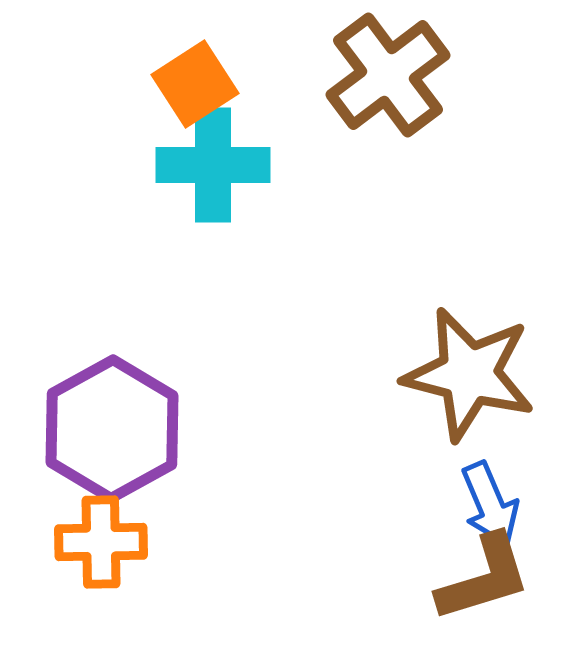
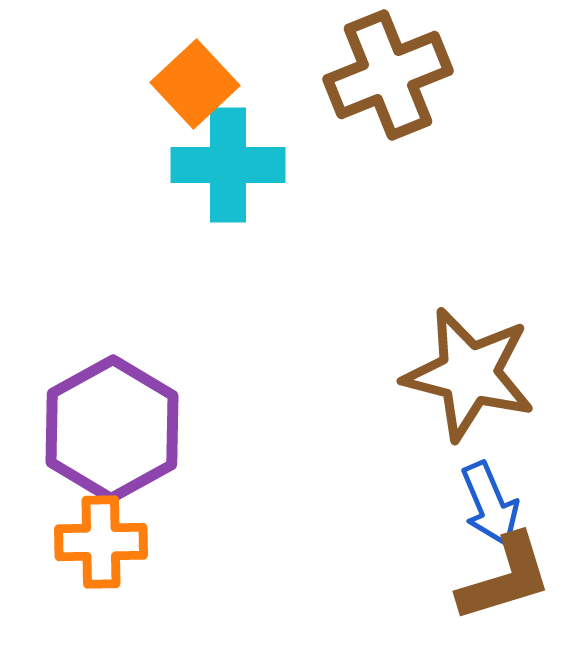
brown cross: rotated 15 degrees clockwise
orange square: rotated 10 degrees counterclockwise
cyan cross: moved 15 px right
brown L-shape: moved 21 px right
